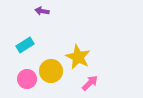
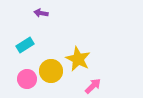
purple arrow: moved 1 px left, 2 px down
yellow star: moved 2 px down
pink arrow: moved 3 px right, 3 px down
